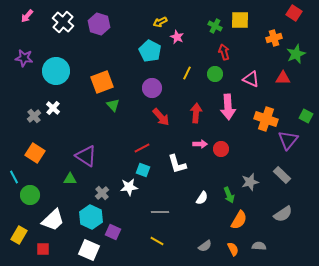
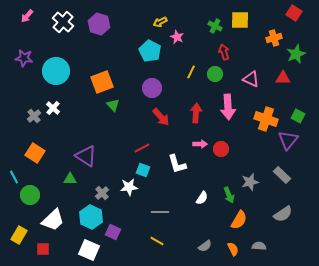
yellow line at (187, 73): moved 4 px right, 1 px up
green square at (306, 116): moved 8 px left
